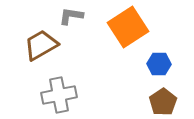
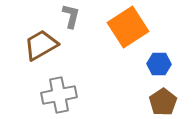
gray L-shape: rotated 95 degrees clockwise
